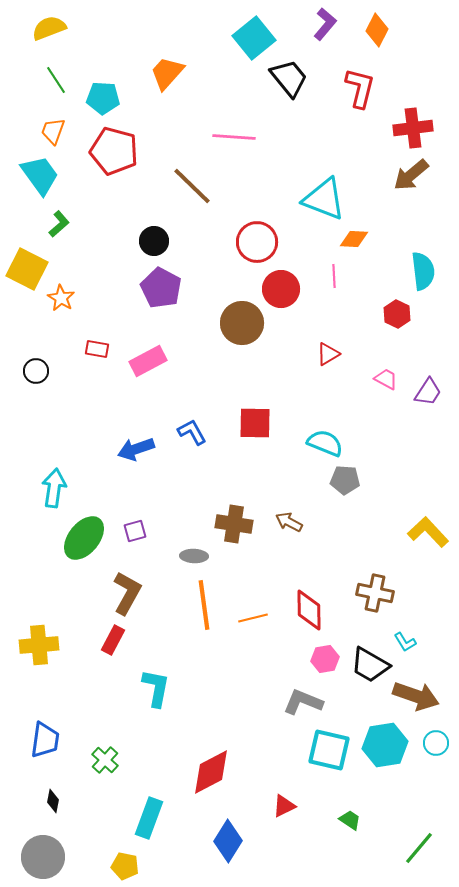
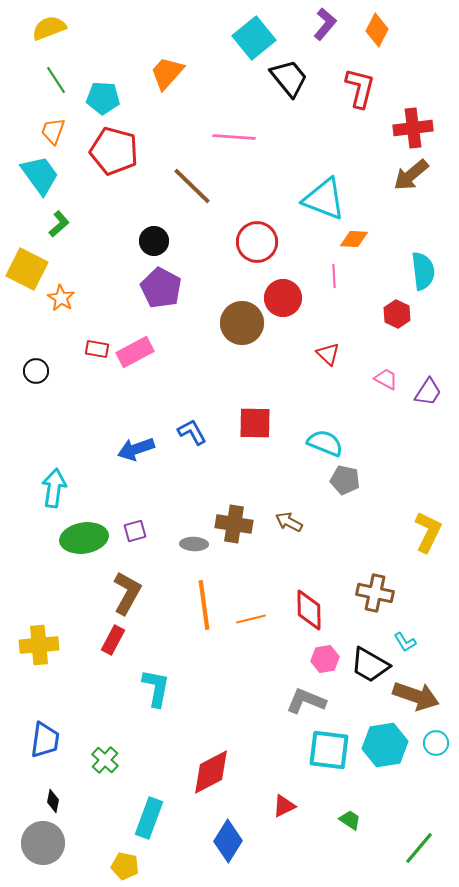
red circle at (281, 289): moved 2 px right, 9 px down
red triangle at (328, 354): rotated 45 degrees counterclockwise
pink rectangle at (148, 361): moved 13 px left, 9 px up
gray pentagon at (345, 480): rotated 8 degrees clockwise
yellow L-shape at (428, 532): rotated 69 degrees clockwise
green ellipse at (84, 538): rotated 42 degrees clockwise
gray ellipse at (194, 556): moved 12 px up
orange line at (253, 618): moved 2 px left, 1 px down
gray L-shape at (303, 702): moved 3 px right, 1 px up
cyan square at (329, 750): rotated 6 degrees counterclockwise
gray circle at (43, 857): moved 14 px up
